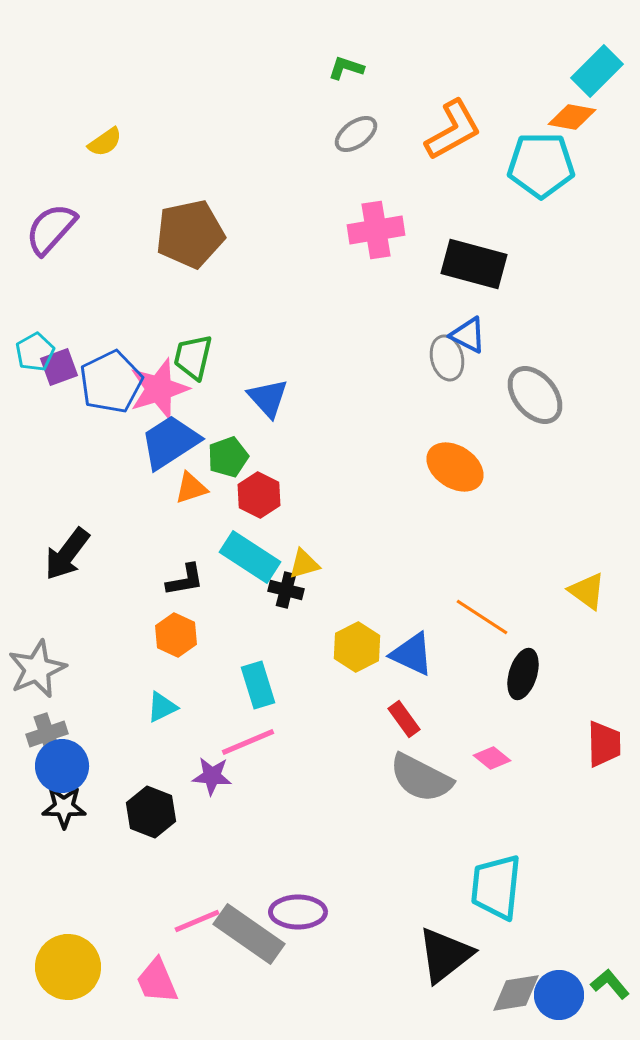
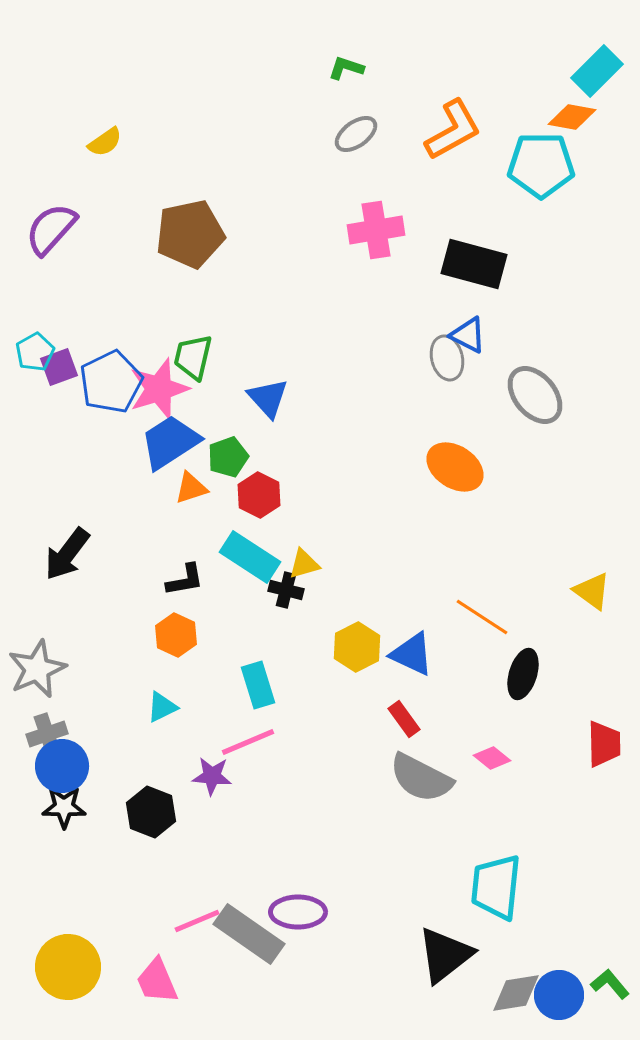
yellow triangle at (587, 591): moved 5 px right
